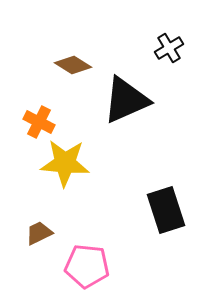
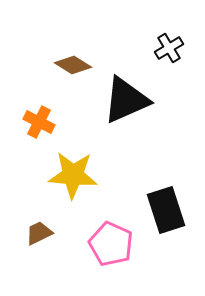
yellow star: moved 8 px right, 12 px down
pink pentagon: moved 24 px right, 22 px up; rotated 18 degrees clockwise
